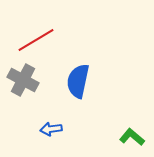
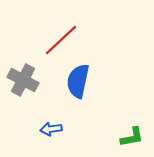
red line: moved 25 px right; rotated 12 degrees counterclockwise
green L-shape: rotated 130 degrees clockwise
